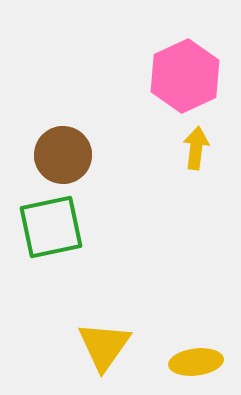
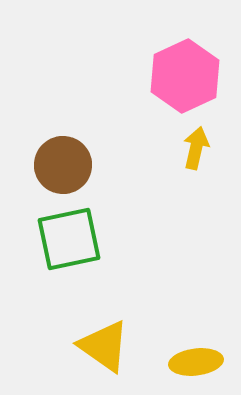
yellow arrow: rotated 6 degrees clockwise
brown circle: moved 10 px down
green square: moved 18 px right, 12 px down
yellow triangle: rotated 30 degrees counterclockwise
